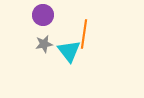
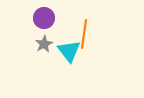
purple circle: moved 1 px right, 3 px down
gray star: rotated 18 degrees counterclockwise
